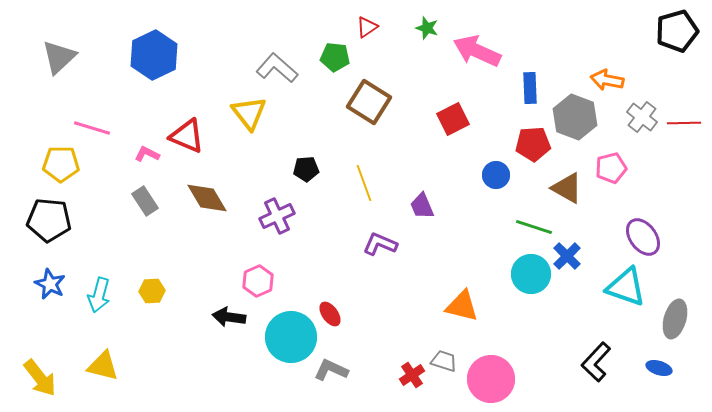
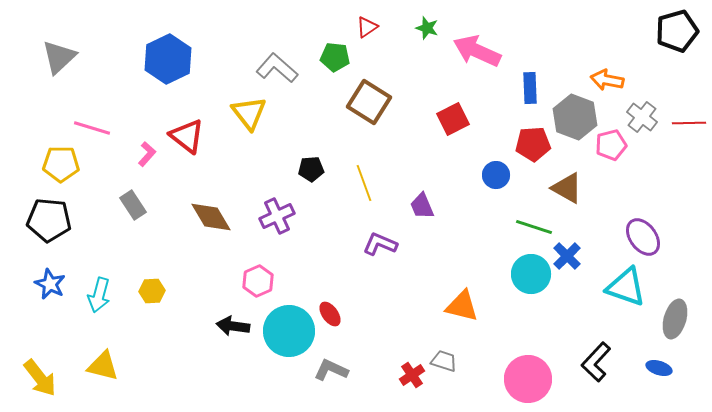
blue hexagon at (154, 55): moved 14 px right, 4 px down
red line at (684, 123): moved 5 px right
red triangle at (187, 136): rotated 15 degrees clockwise
pink L-shape at (147, 154): rotated 105 degrees clockwise
pink pentagon at (611, 168): moved 23 px up
black pentagon at (306, 169): moved 5 px right
brown diamond at (207, 198): moved 4 px right, 19 px down
gray rectangle at (145, 201): moved 12 px left, 4 px down
black arrow at (229, 317): moved 4 px right, 9 px down
cyan circle at (291, 337): moved 2 px left, 6 px up
pink circle at (491, 379): moved 37 px right
